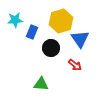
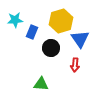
red arrow: rotated 56 degrees clockwise
